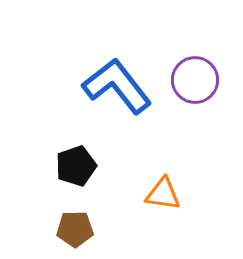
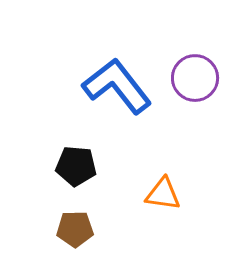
purple circle: moved 2 px up
black pentagon: rotated 24 degrees clockwise
